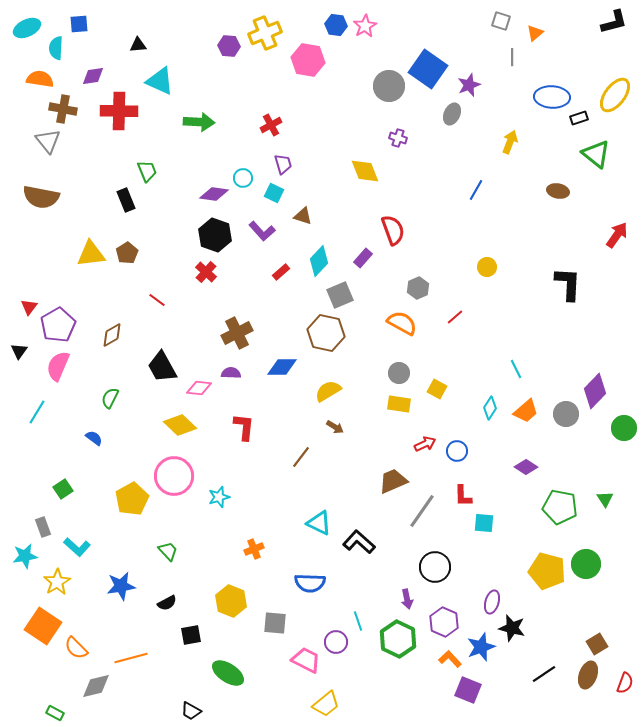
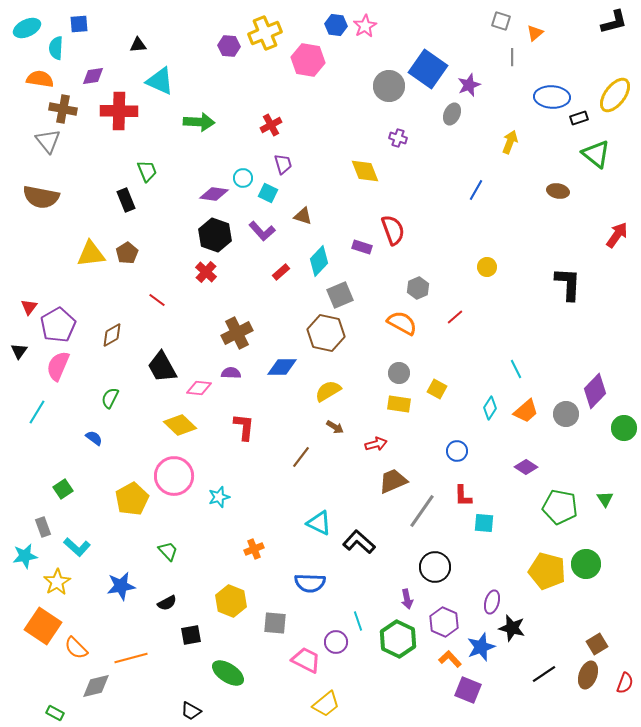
cyan square at (274, 193): moved 6 px left
purple rectangle at (363, 258): moved 1 px left, 11 px up; rotated 66 degrees clockwise
red arrow at (425, 444): moved 49 px left; rotated 10 degrees clockwise
